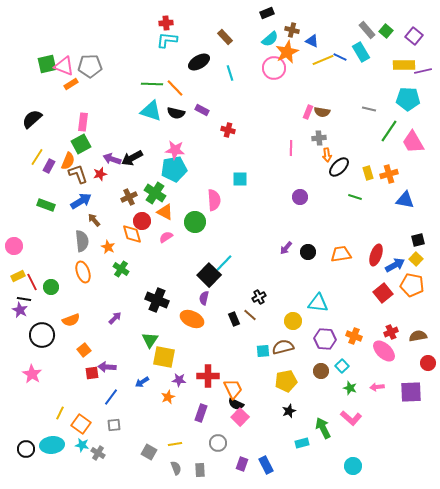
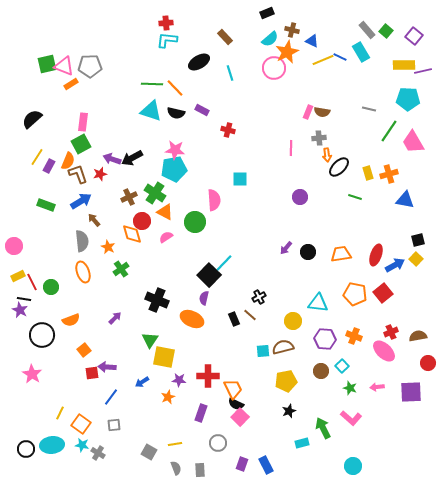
green cross at (121, 269): rotated 21 degrees clockwise
orange pentagon at (412, 285): moved 57 px left, 9 px down
